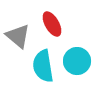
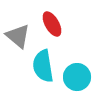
cyan circle: moved 16 px down
